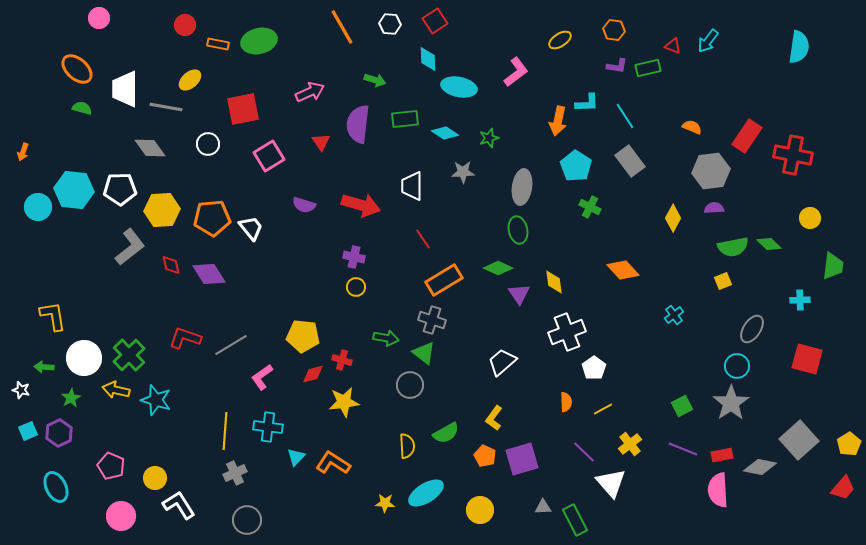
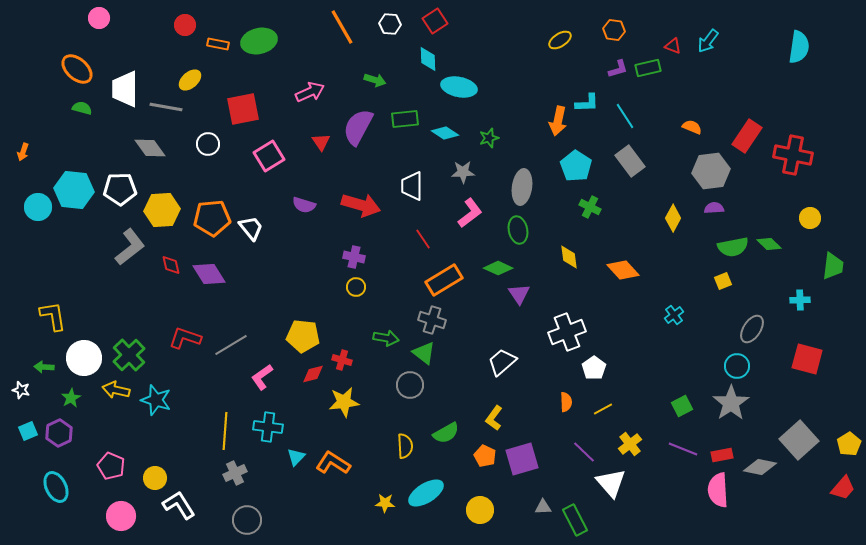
purple L-shape at (617, 66): moved 1 px right, 3 px down; rotated 25 degrees counterclockwise
pink L-shape at (516, 72): moved 46 px left, 141 px down
purple semicircle at (358, 124): moved 3 px down; rotated 21 degrees clockwise
yellow diamond at (554, 282): moved 15 px right, 25 px up
yellow semicircle at (407, 446): moved 2 px left
